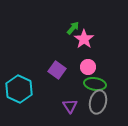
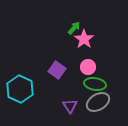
green arrow: moved 1 px right
cyan hexagon: moved 1 px right
gray ellipse: rotated 45 degrees clockwise
